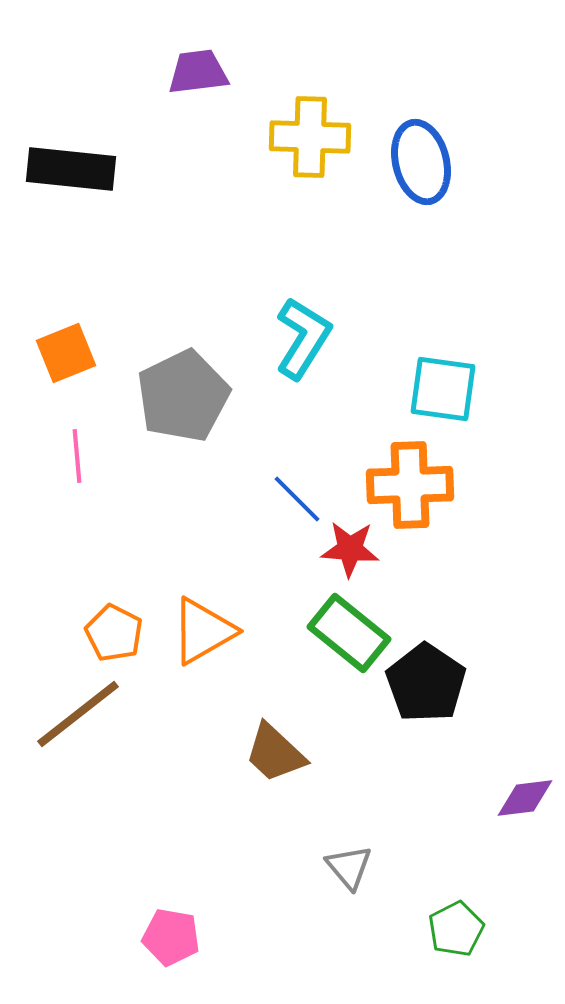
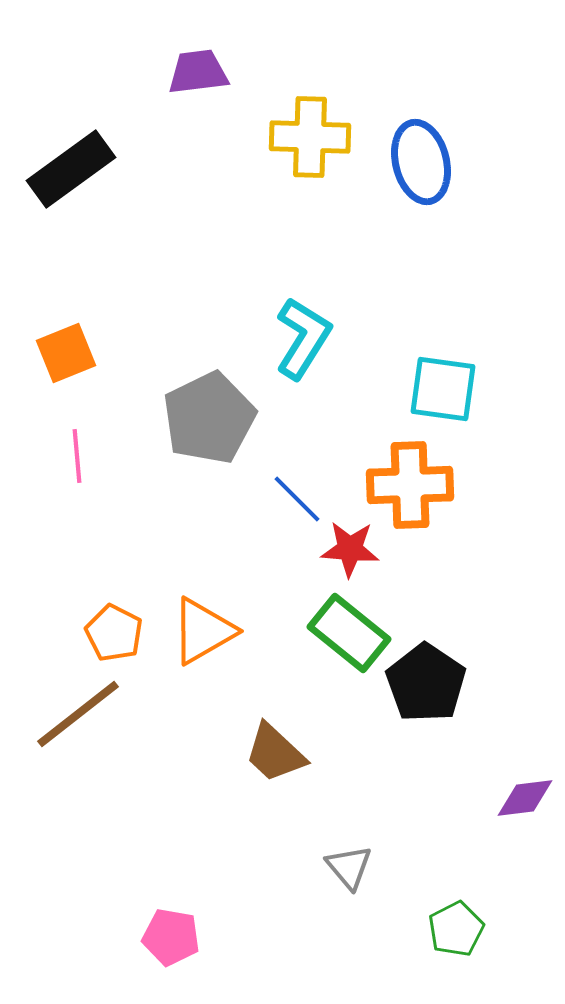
black rectangle: rotated 42 degrees counterclockwise
gray pentagon: moved 26 px right, 22 px down
